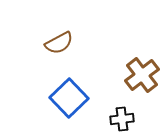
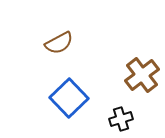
black cross: moved 1 px left; rotated 10 degrees counterclockwise
